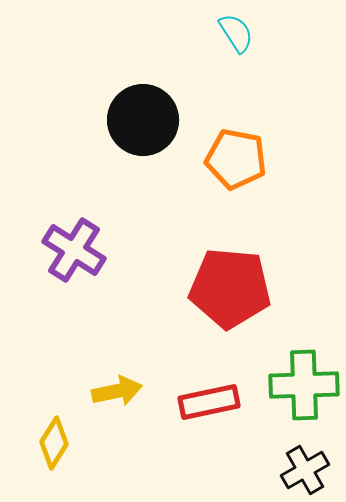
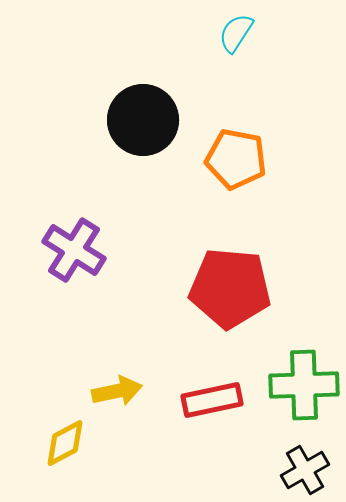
cyan semicircle: rotated 114 degrees counterclockwise
red rectangle: moved 3 px right, 2 px up
yellow diamond: moved 11 px right; rotated 30 degrees clockwise
